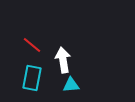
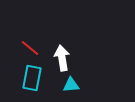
red line: moved 2 px left, 3 px down
white arrow: moved 1 px left, 2 px up
